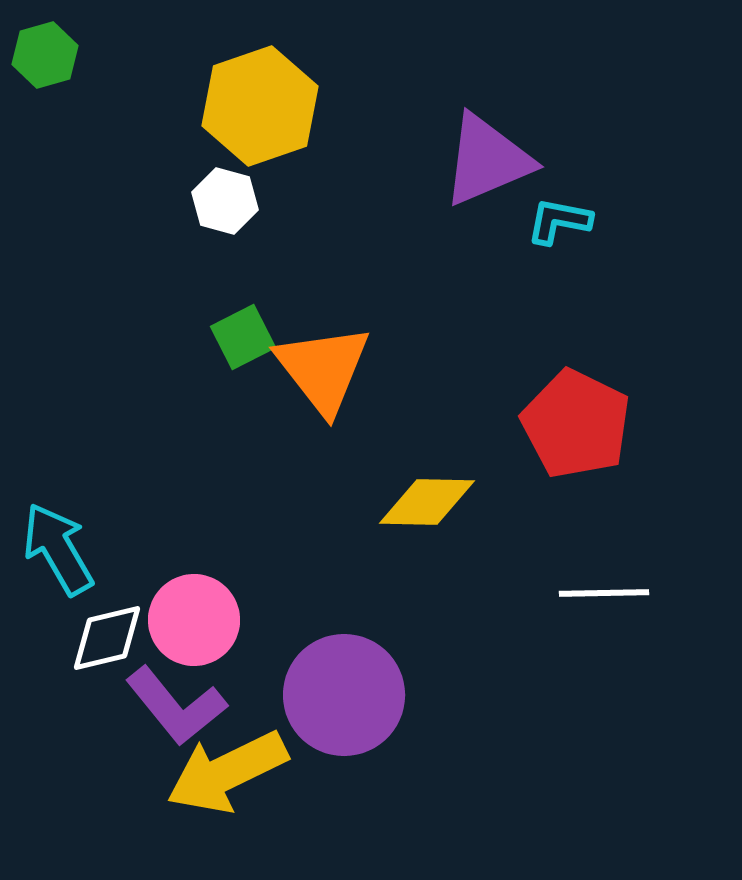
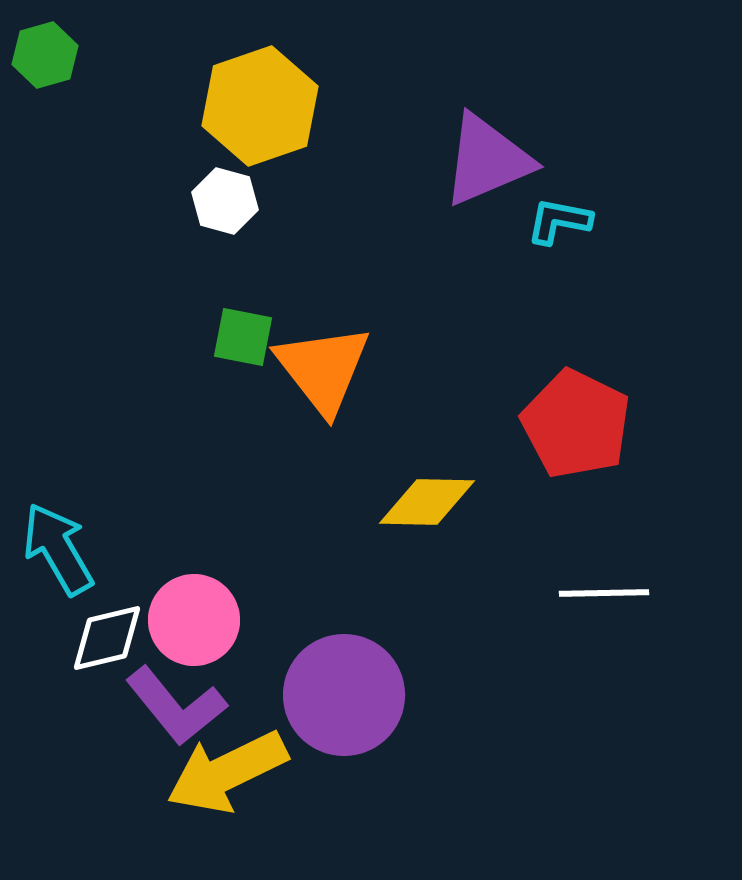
green square: rotated 38 degrees clockwise
